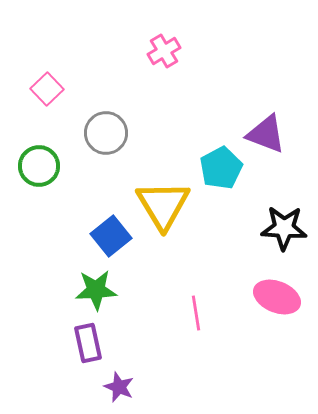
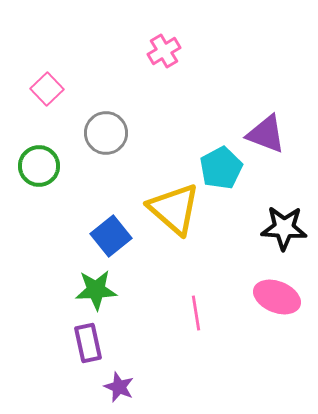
yellow triangle: moved 11 px right, 4 px down; rotated 18 degrees counterclockwise
